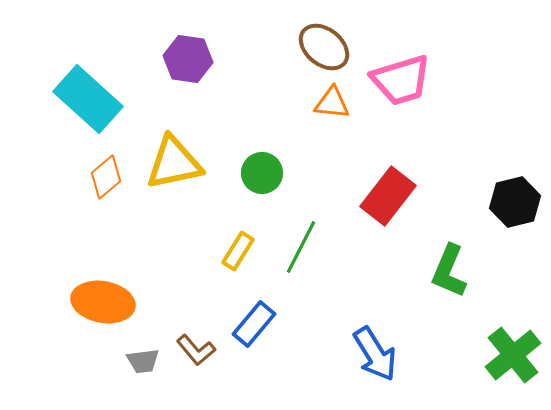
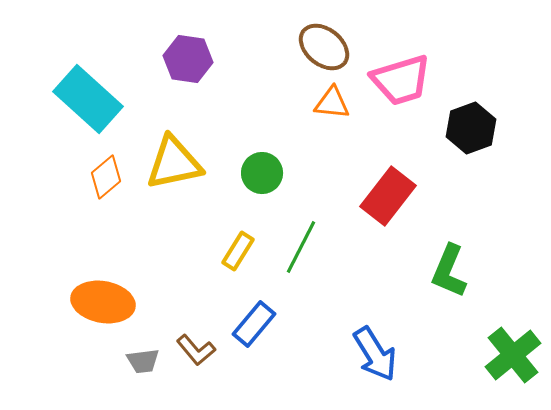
black hexagon: moved 44 px left, 74 px up; rotated 6 degrees counterclockwise
